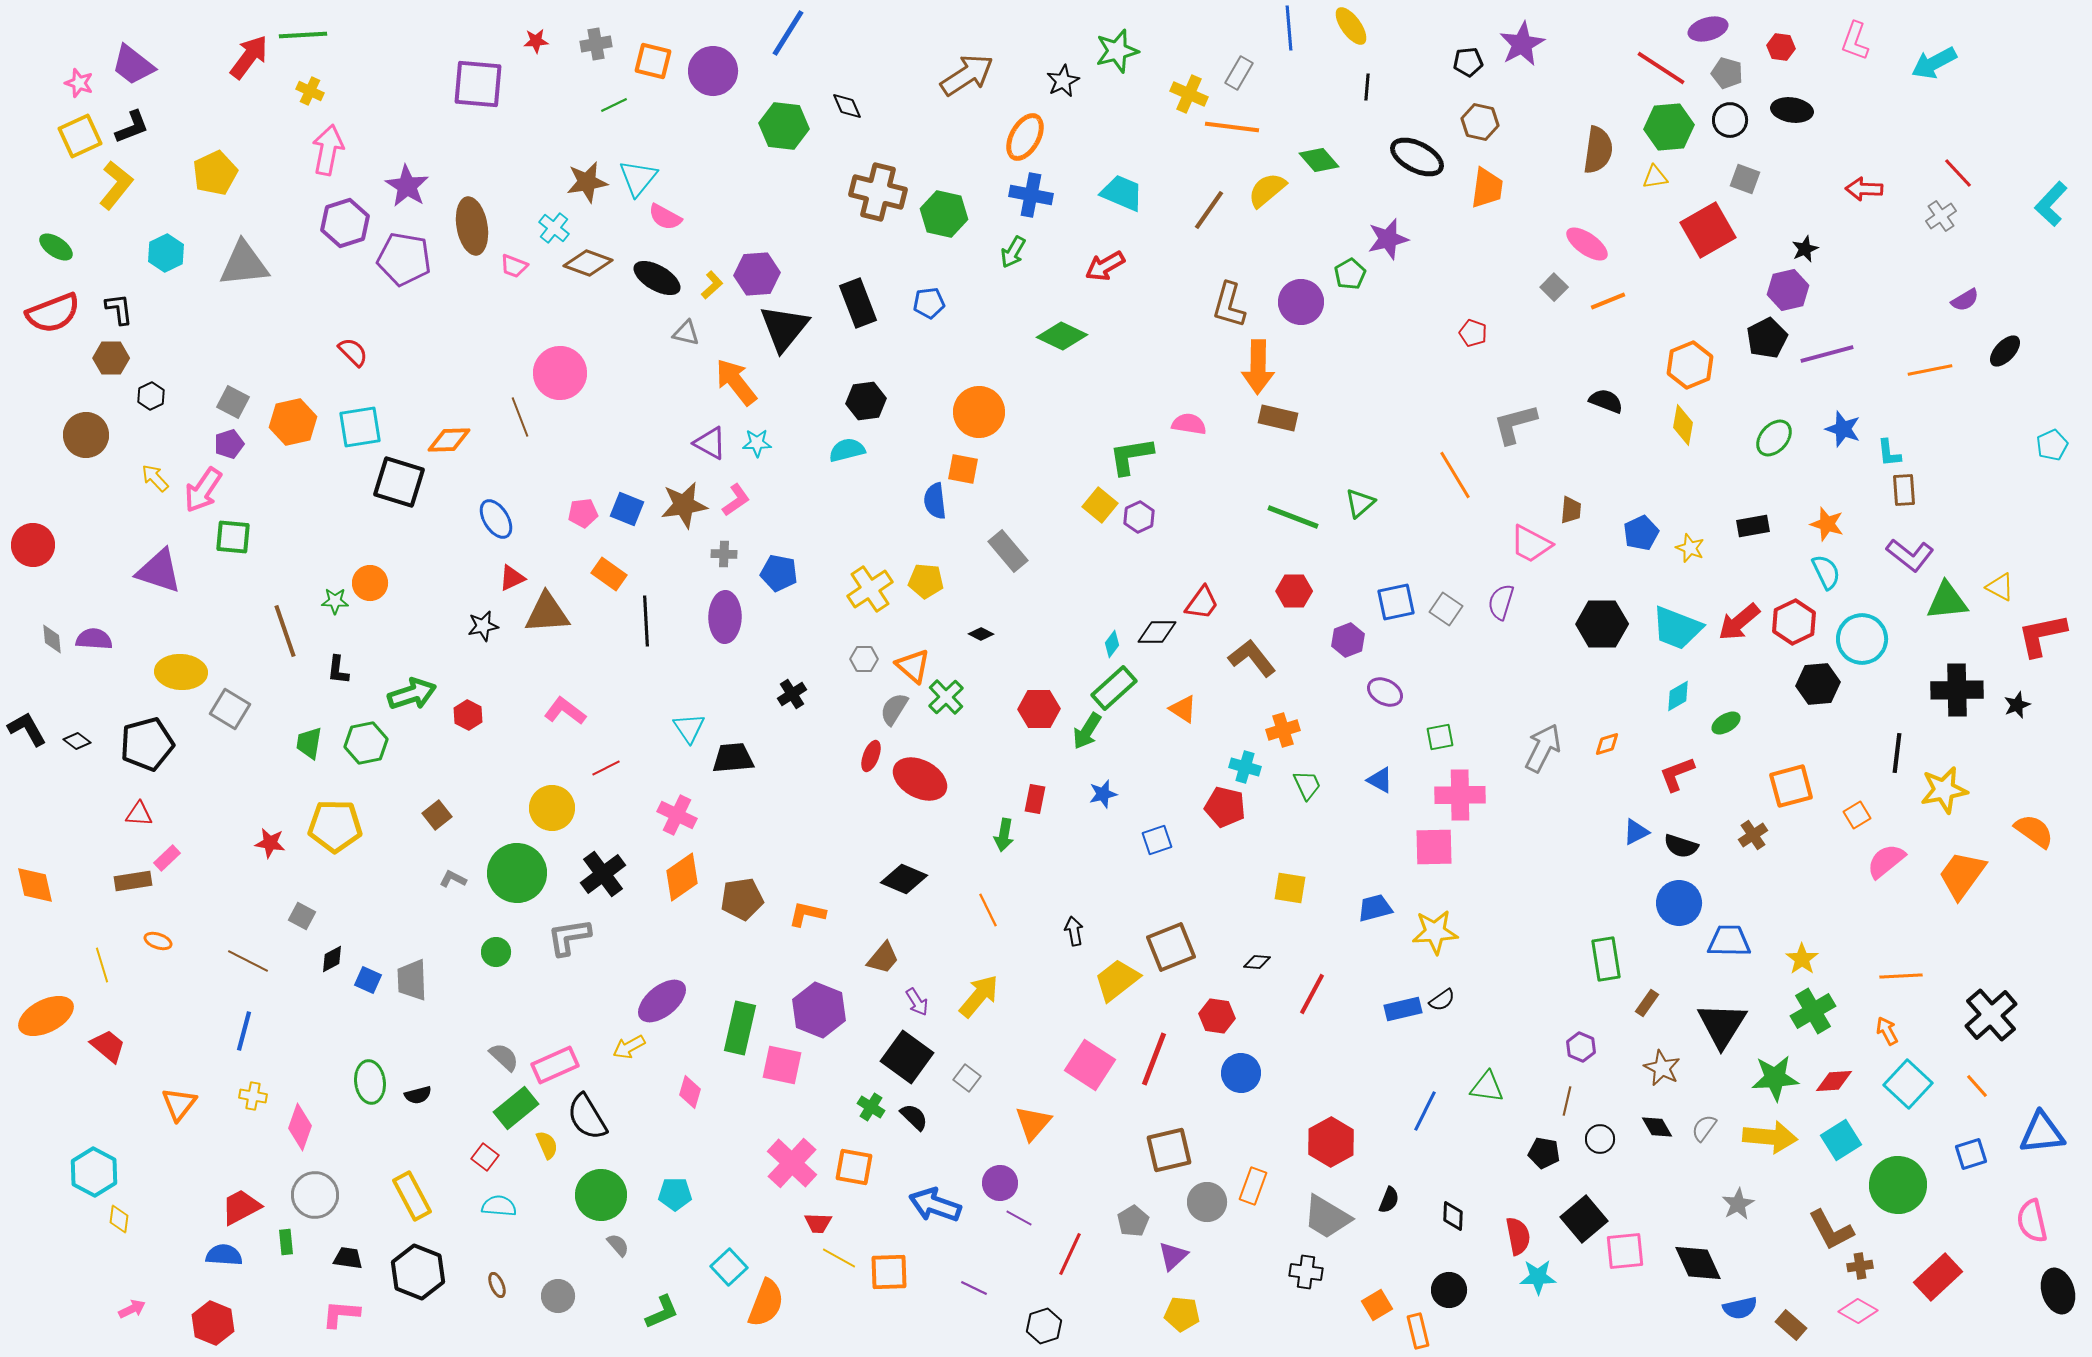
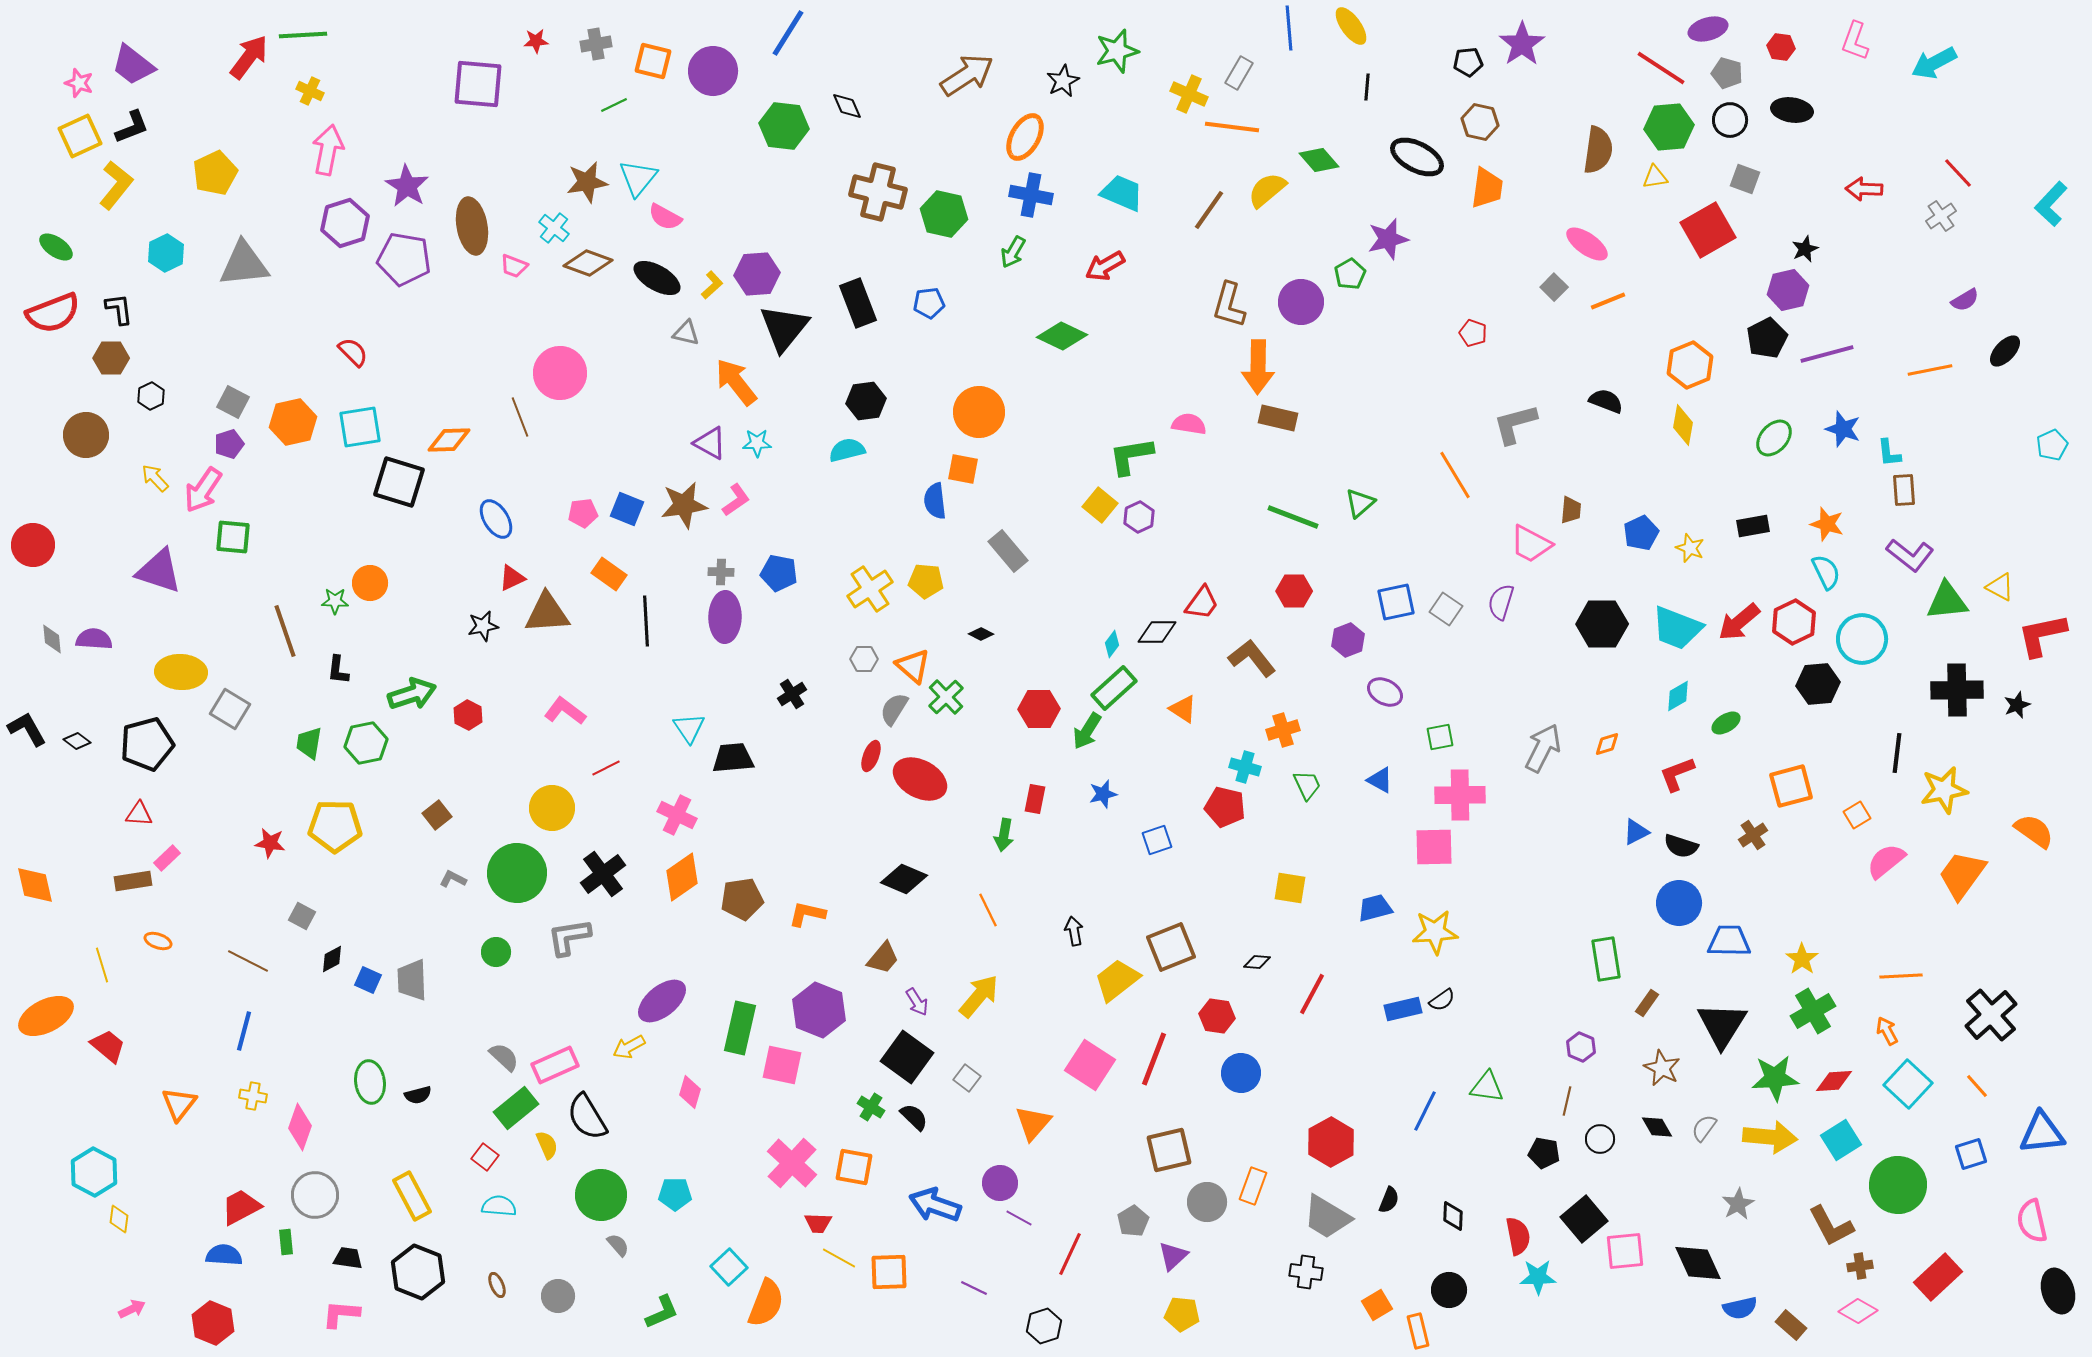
purple star at (1522, 44): rotated 6 degrees counterclockwise
gray cross at (724, 554): moved 3 px left, 18 px down
brown L-shape at (1831, 1230): moved 4 px up
